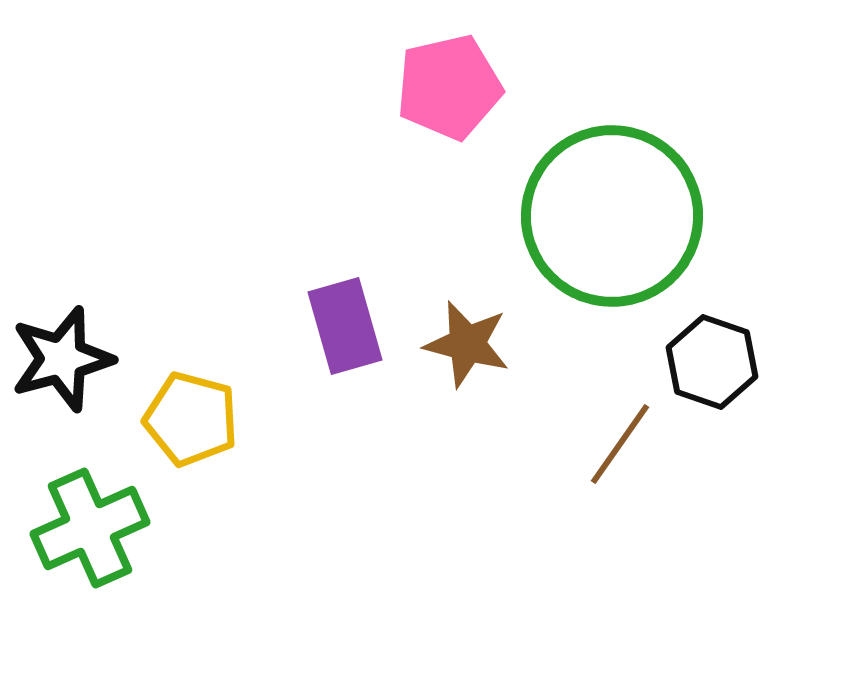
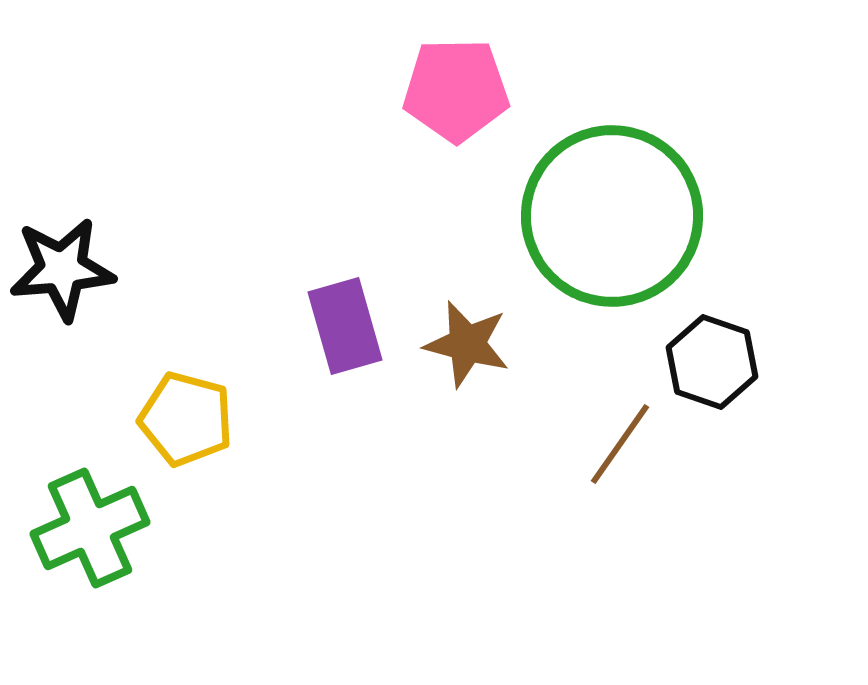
pink pentagon: moved 7 px right, 3 px down; rotated 12 degrees clockwise
black star: moved 90 px up; rotated 10 degrees clockwise
yellow pentagon: moved 5 px left
